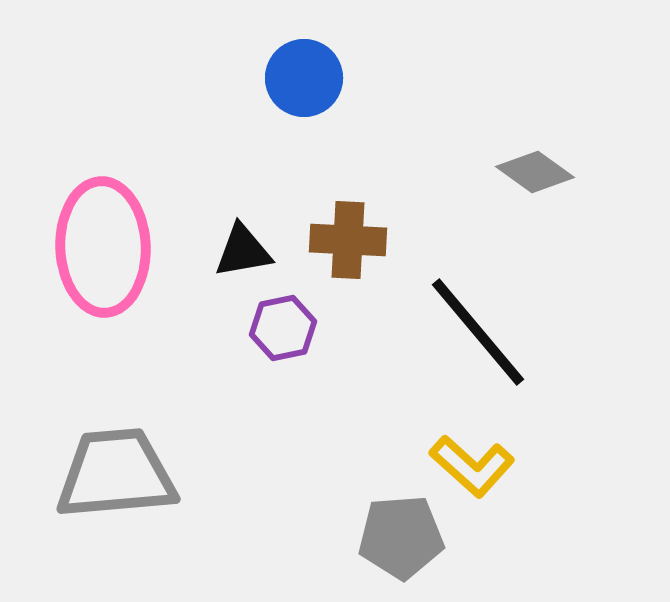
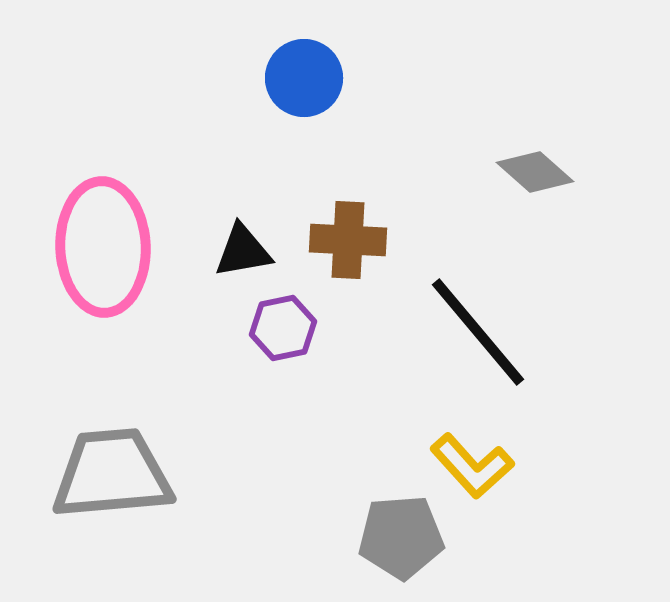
gray diamond: rotated 6 degrees clockwise
yellow L-shape: rotated 6 degrees clockwise
gray trapezoid: moved 4 px left
